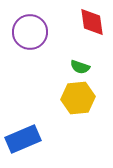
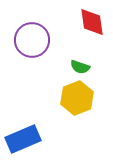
purple circle: moved 2 px right, 8 px down
yellow hexagon: moved 1 px left; rotated 16 degrees counterclockwise
